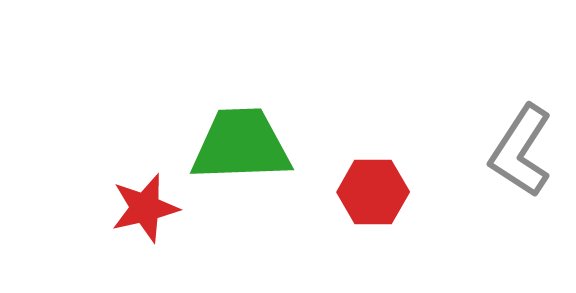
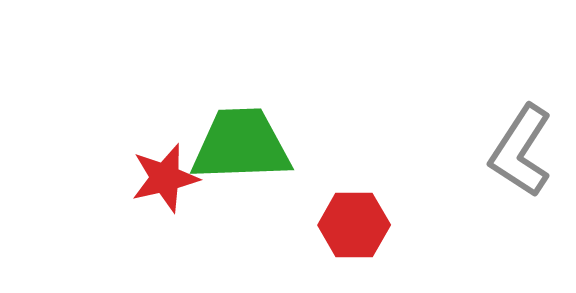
red hexagon: moved 19 px left, 33 px down
red star: moved 20 px right, 30 px up
